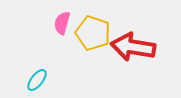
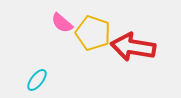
pink semicircle: rotated 65 degrees counterclockwise
